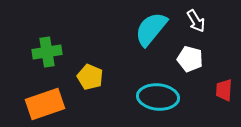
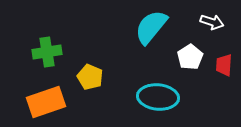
white arrow: moved 16 px right, 1 px down; rotated 40 degrees counterclockwise
cyan semicircle: moved 2 px up
white pentagon: moved 2 px up; rotated 25 degrees clockwise
red trapezoid: moved 25 px up
orange rectangle: moved 1 px right, 2 px up
